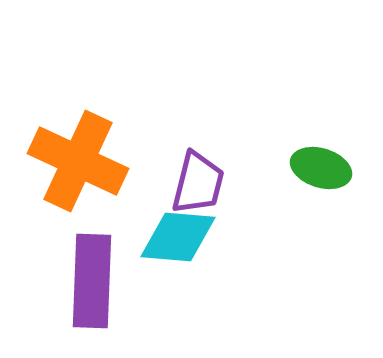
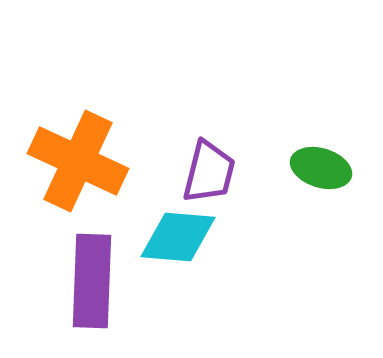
purple trapezoid: moved 11 px right, 11 px up
